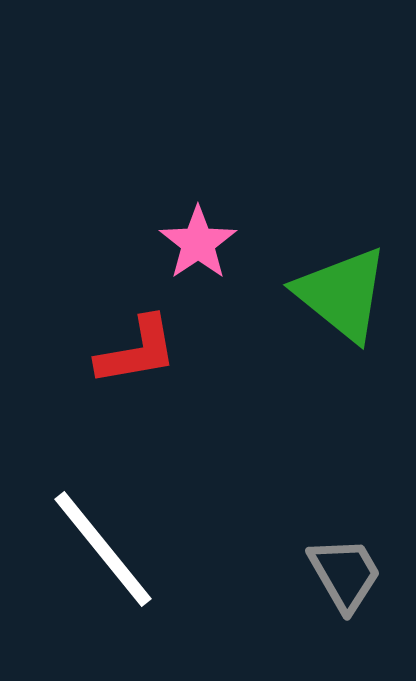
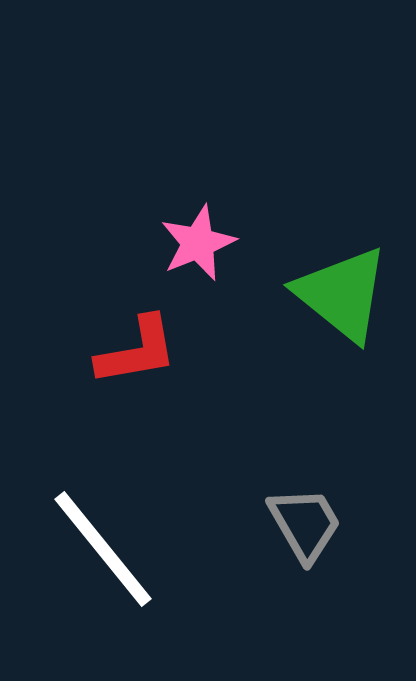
pink star: rotated 12 degrees clockwise
gray trapezoid: moved 40 px left, 50 px up
